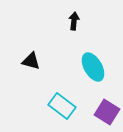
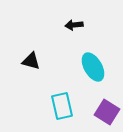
black arrow: moved 4 px down; rotated 102 degrees counterclockwise
cyan rectangle: rotated 40 degrees clockwise
